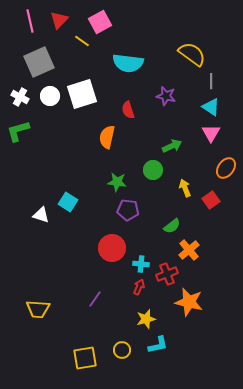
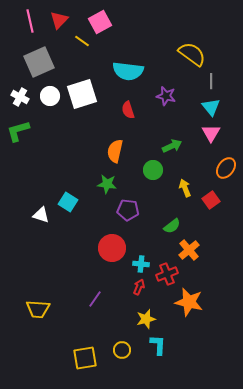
cyan semicircle: moved 8 px down
cyan triangle: rotated 18 degrees clockwise
orange semicircle: moved 8 px right, 14 px down
green star: moved 10 px left, 2 px down
cyan L-shape: rotated 75 degrees counterclockwise
